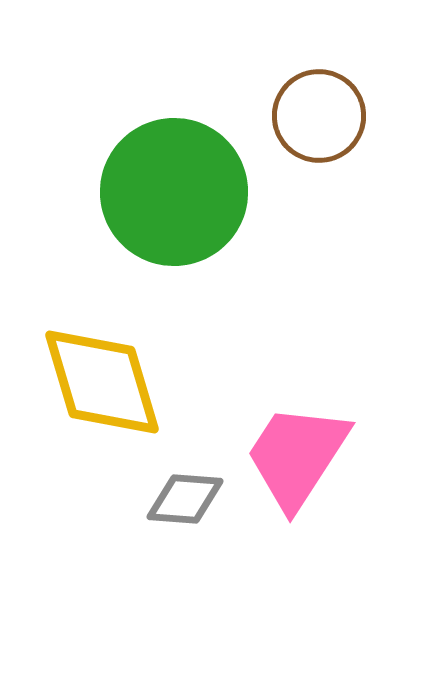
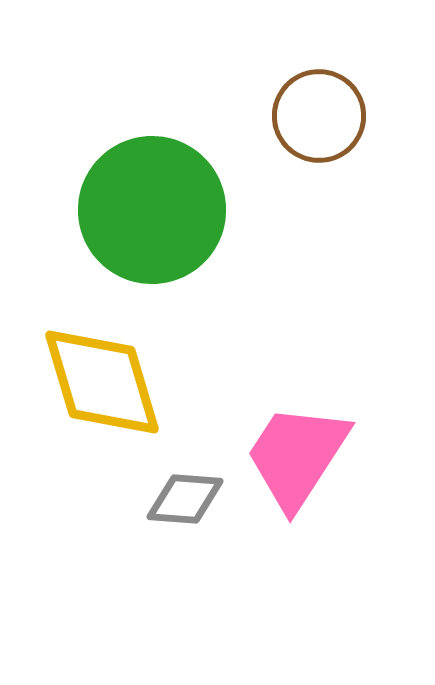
green circle: moved 22 px left, 18 px down
